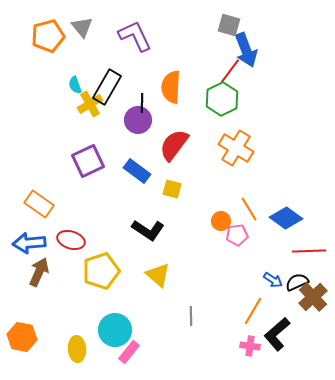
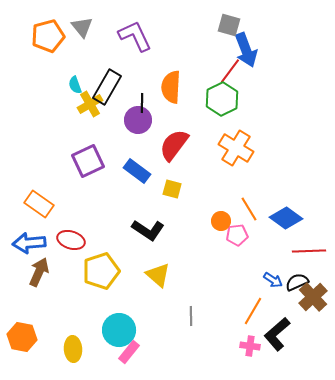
cyan circle at (115, 330): moved 4 px right
yellow ellipse at (77, 349): moved 4 px left
